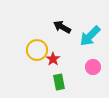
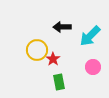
black arrow: rotated 30 degrees counterclockwise
